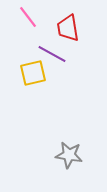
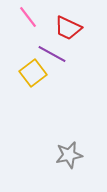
red trapezoid: rotated 56 degrees counterclockwise
yellow square: rotated 24 degrees counterclockwise
gray star: rotated 20 degrees counterclockwise
